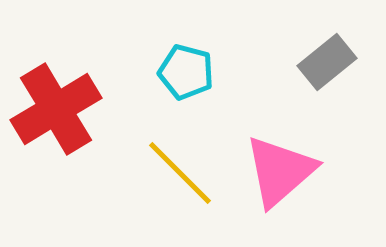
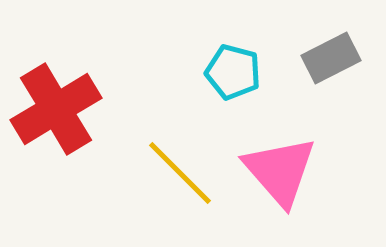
gray rectangle: moved 4 px right, 4 px up; rotated 12 degrees clockwise
cyan pentagon: moved 47 px right
pink triangle: rotated 30 degrees counterclockwise
